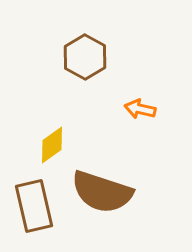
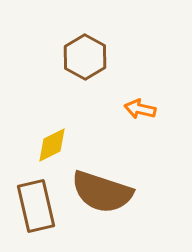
yellow diamond: rotated 9 degrees clockwise
brown rectangle: moved 2 px right
